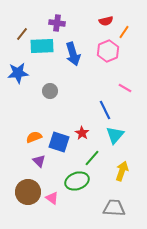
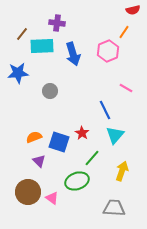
red semicircle: moved 27 px right, 11 px up
pink line: moved 1 px right
